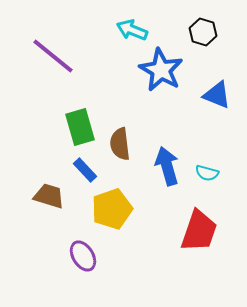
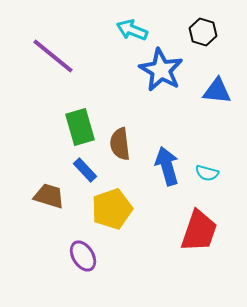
blue triangle: moved 4 px up; rotated 16 degrees counterclockwise
